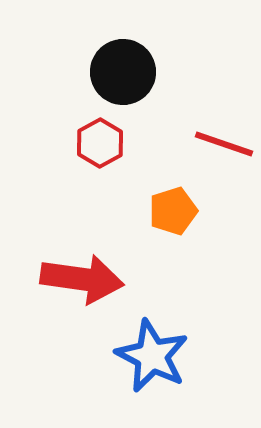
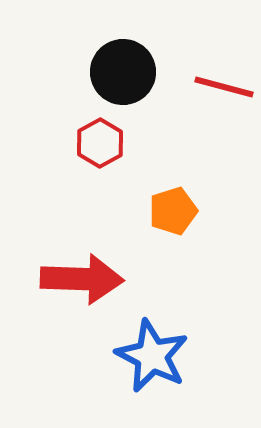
red line: moved 57 px up; rotated 4 degrees counterclockwise
red arrow: rotated 6 degrees counterclockwise
